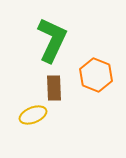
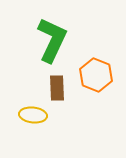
brown rectangle: moved 3 px right
yellow ellipse: rotated 28 degrees clockwise
